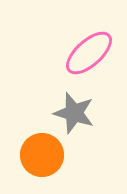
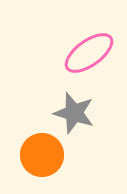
pink ellipse: rotated 6 degrees clockwise
